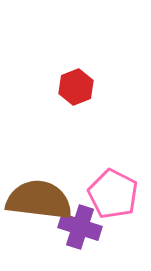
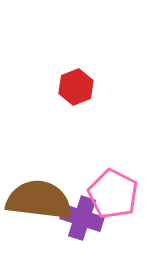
purple cross: moved 2 px right, 9 px up
